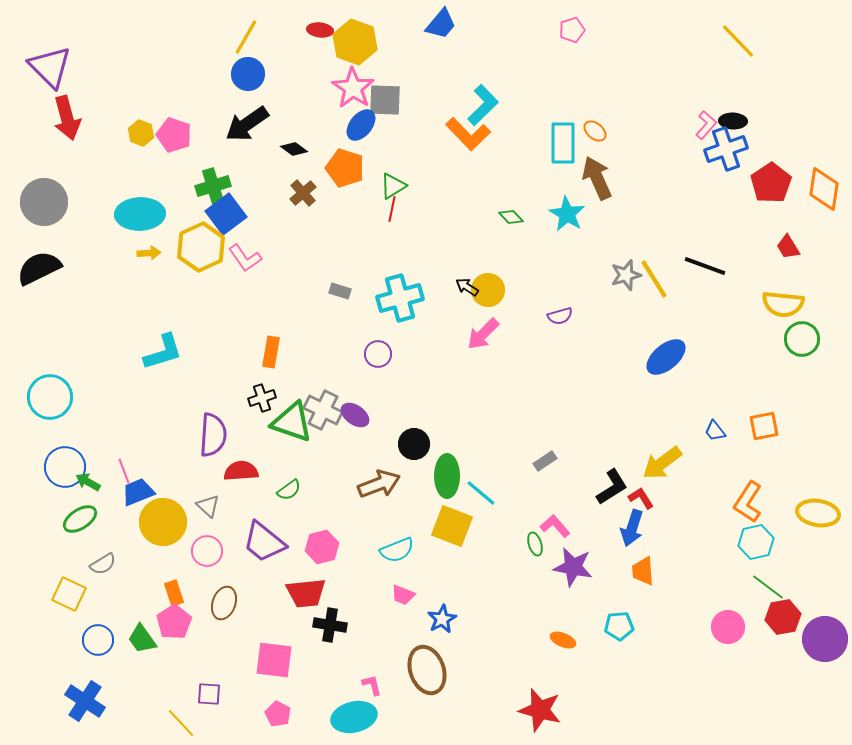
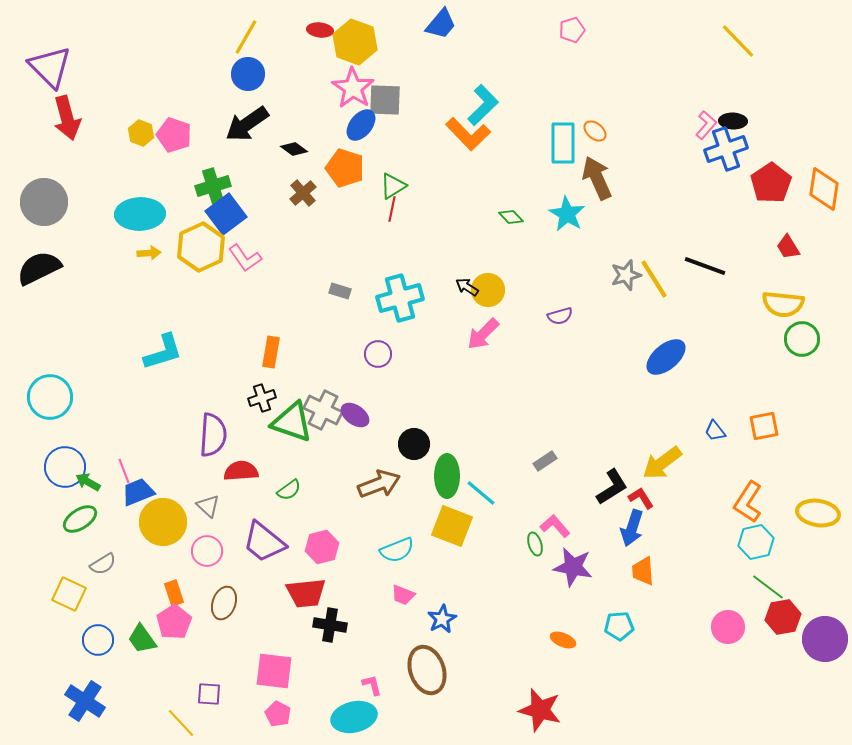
pink square at (274, 660): moved 11 px down
